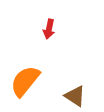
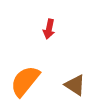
brown triangle: moved 11 px up
